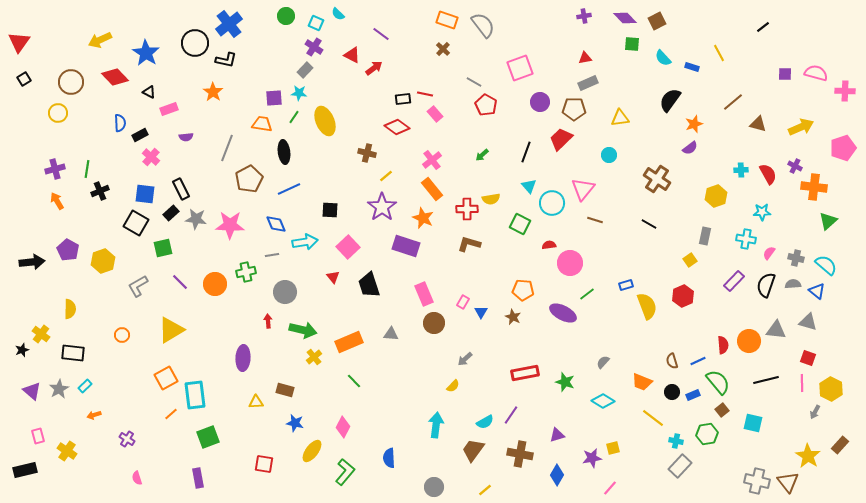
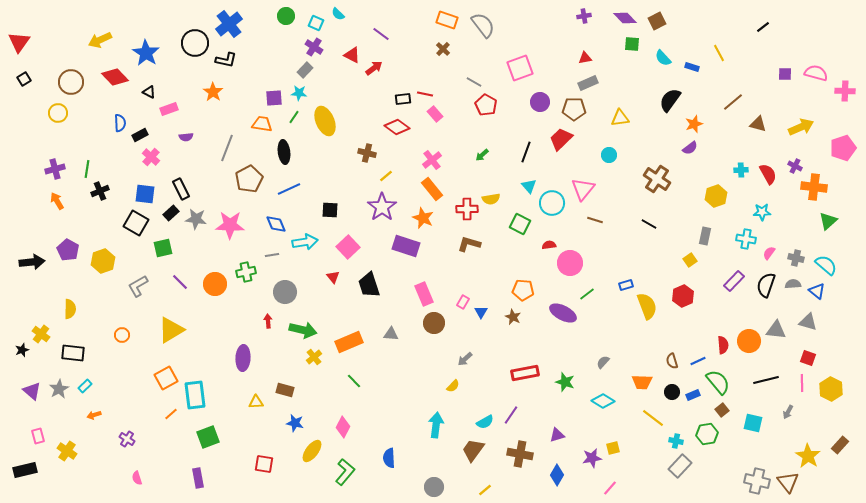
orange trapezoid at (642, 382): rotated 20 degrees counterclockwise
gray arrow at (815, 412): moved 27 px left
